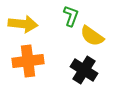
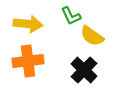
green L-shape: rotated 135 degrees clockwise
yellow arrow: moved 5 px right
black cross: rotated 12 degrees clockwise
